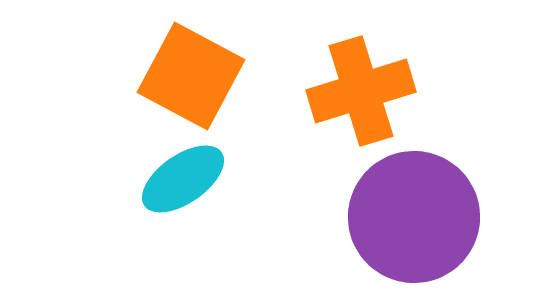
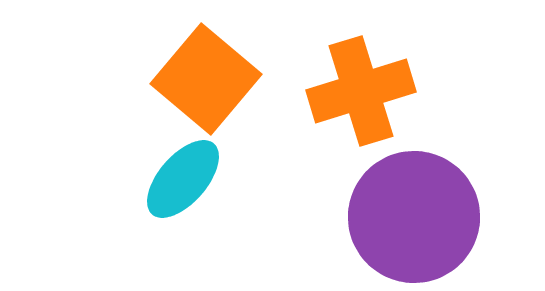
orange square: moved 15 px right, 3 px down; rotated 12 degrees clockwise
cyan ellipse: rotated 14 degrees counterclockwise
